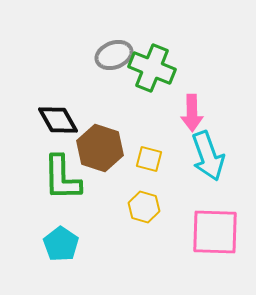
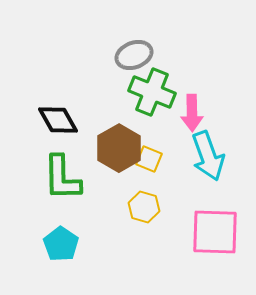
gray ellipse: moved 20 px right
green cross: moved 24 px down
brown hexagon: moved 19 px right; rotated 12 degrees clockwise
yellow square: rotated 8 degrees clockwise
